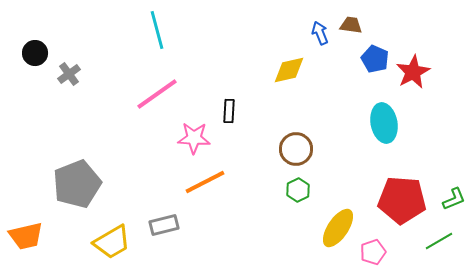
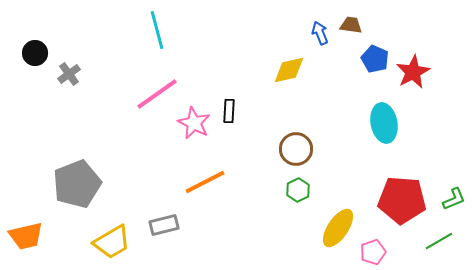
pink star: moved 15 px up; rotated 24 degrees clockwise
